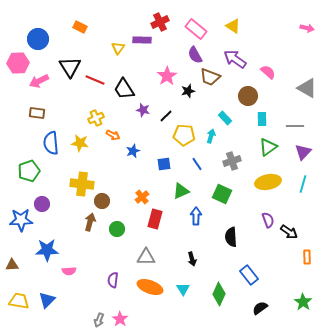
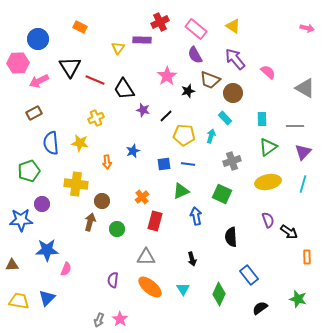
purple arrow at (235, 59): rotated 15 degrees clockwise
brown trapezoid at (210, 77): moved 3 px down
gray triangle at (307, 88): moved 2 px left
brown circle at (248, 96): moved 15 px left, 3 px up
brown rectangle at (37, 113): moved 3 px left; rotated 35 degrees counterclockwise
orange arrow at (113, 135): moved 6 px left, 27 px down; rotated 56 degrees clockwise
blue line at (197, 164): moved 9 px left; rotated 48 degrees counterclockwise
yellow cross at (82, 184): moved 6 px left
blue arrow at (196, 216): rotated 12 degrees counterclockwise
red rectangle at (155, 219): moved 2 px down
pink semicircle at (69, 271): moved 3 px left, 2 px up; rotated 64 degrees counterclockwise
orange ellipse at (150, 287): rotated 20 degrees clockwise
blue triangle at (47, 300): moved 2 px up
green star at (303, 302): moved 5 px left, 3 px up; rotated 18 degrees counterclockwise
